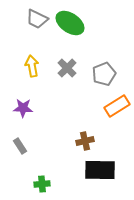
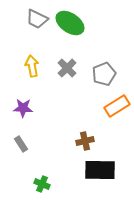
gray rectangle: moved 1 px right, 2 px up
green cross: rotated 28 degrees clockwise
